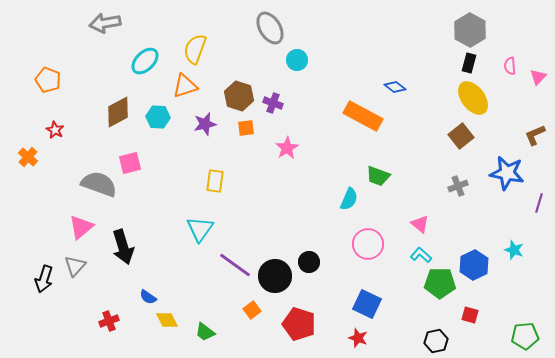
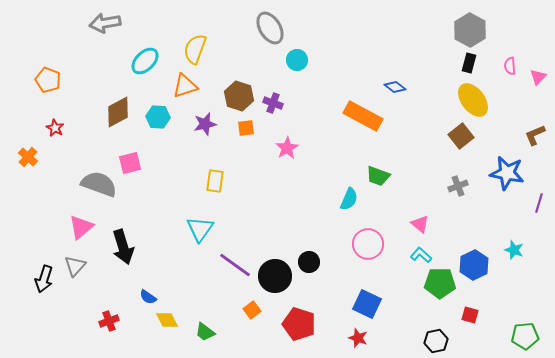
yellow ellipse at (473, 98): moved 2 px down
red star at (55, 130): moved 2 px up
